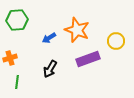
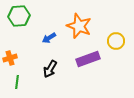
green hexagon: moved 2 px right, 4 px up
orange star: moved 2 px right, 4 px up
